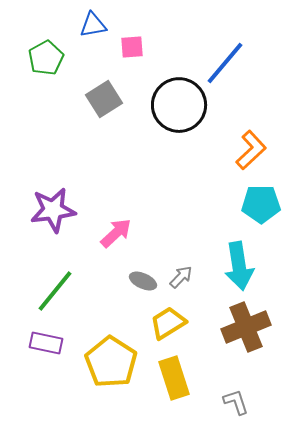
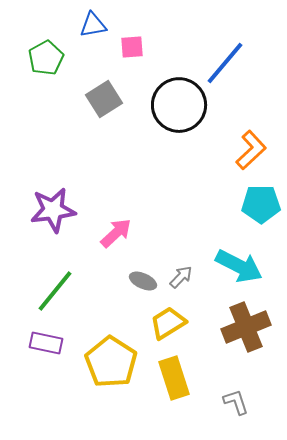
cyan arrow: rotated 54 degrees counterclockwise
